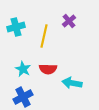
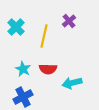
cyan cross: rotated 30 degrees counterclockwise
cyan arrow: rotated 24 degrees counterclockwise
